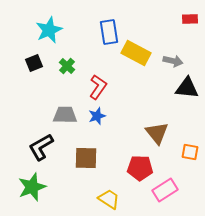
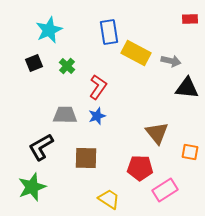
gray arrow: moved 2 px left
